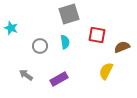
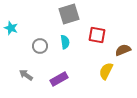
brown semicircle: moved 1 px right, 3 px down
